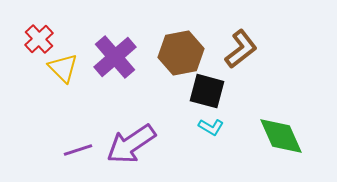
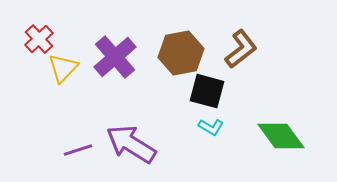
yellow triangle: rotated 28 degrees clockwise
green diamond: rotated 12 degrees counterclockwise
purple arrow: rotated 66 degrees clockwise
